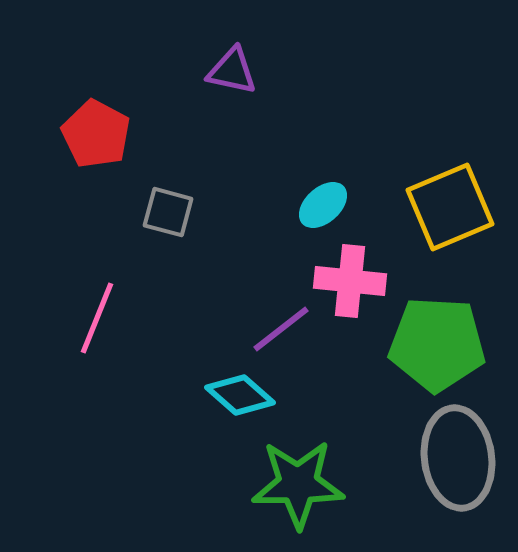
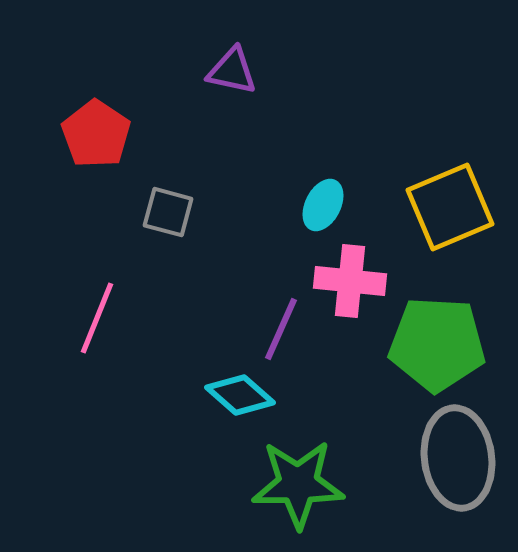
red pentagon: rotated 6 degrees clockwise
cyan ellipse: rotated 21 degrees counterclockwise
purple line: rotated 28 degrees counterclockwise
